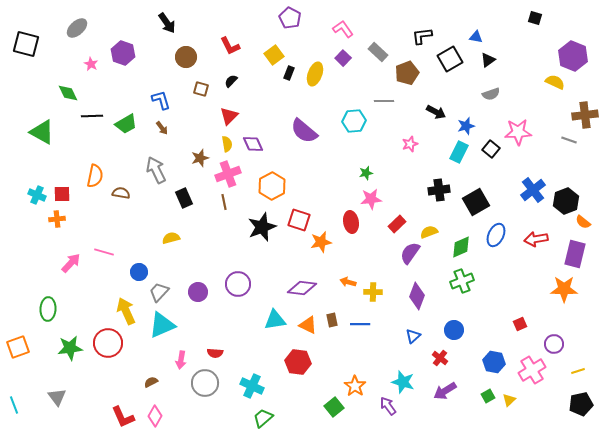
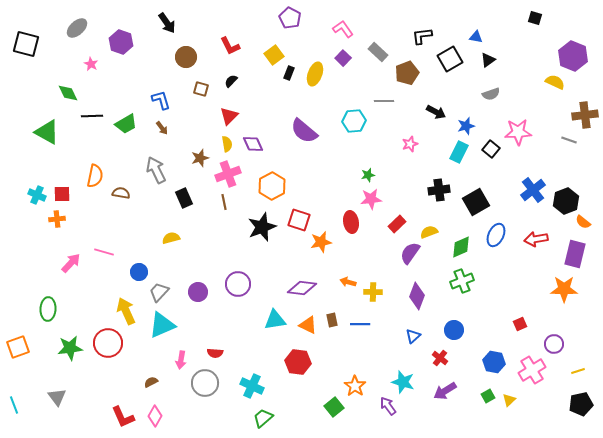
purple hexagon at (123, 53): moved 2 px left, 11 px up
green triangle at (42, 132): moved 5 px right
green star at (366, 173): moved 2 px right, 2 px down
